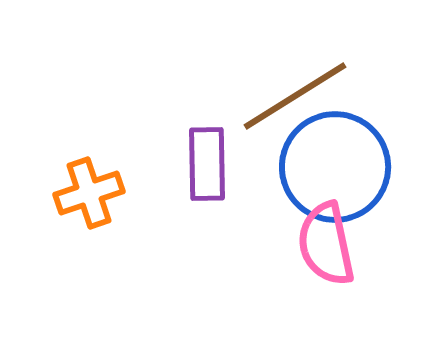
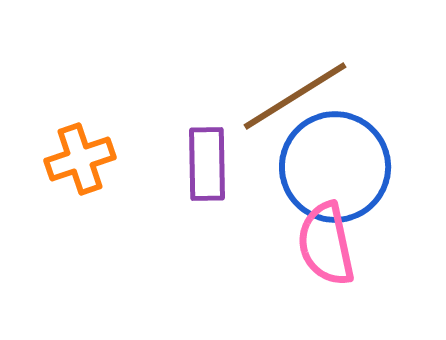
orange cross: moved 9 px left, 34 px up
